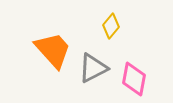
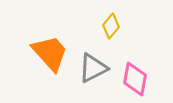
orange trapezoid: moved 3 px left, 3 px down
pink diamond: moved 1 px right
